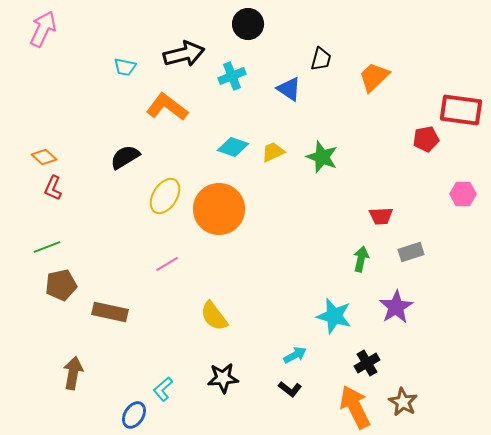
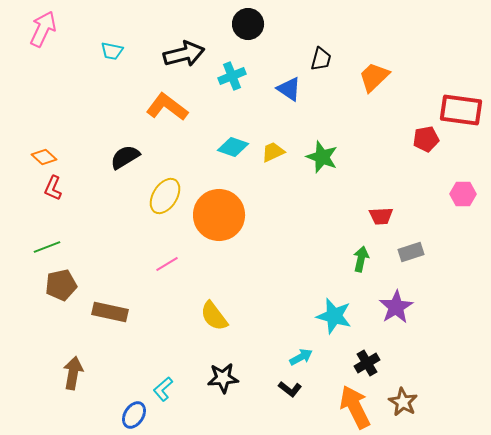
cyan trapezoid: moved 13 px left, 16 px up
orange circle: moved 6 px down
cyan arrow: moved 6 px right, 2 px down
